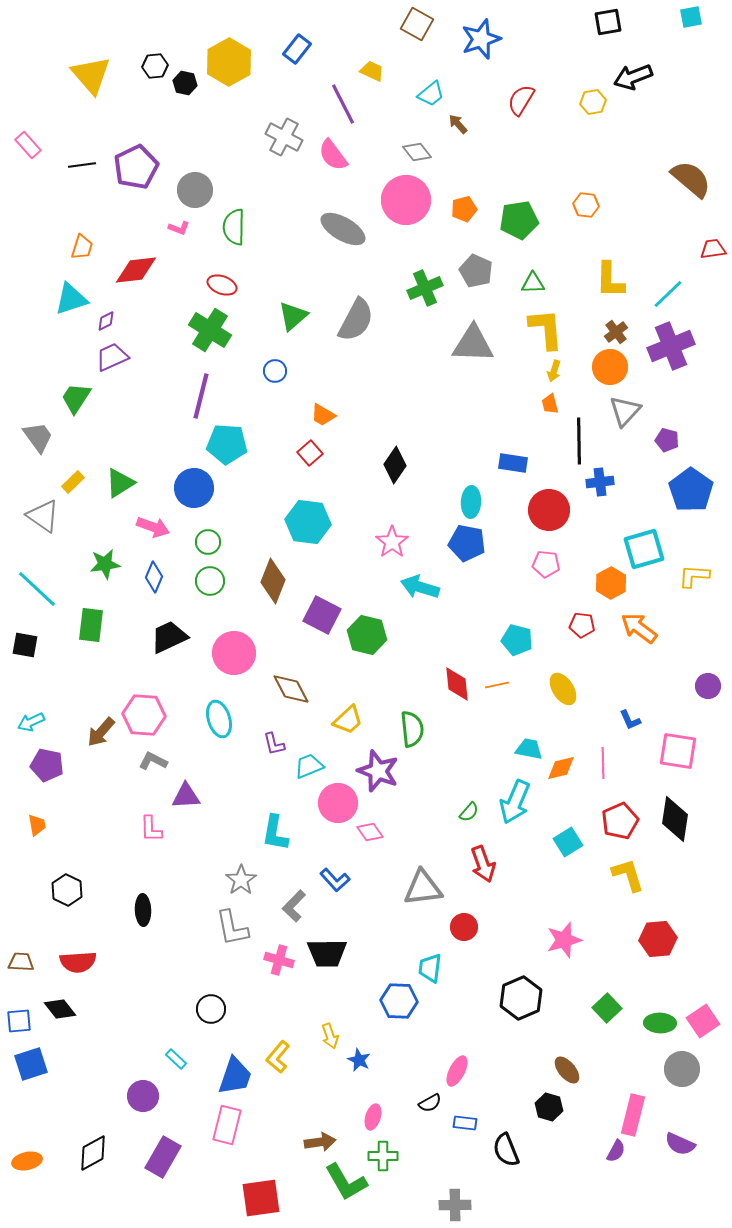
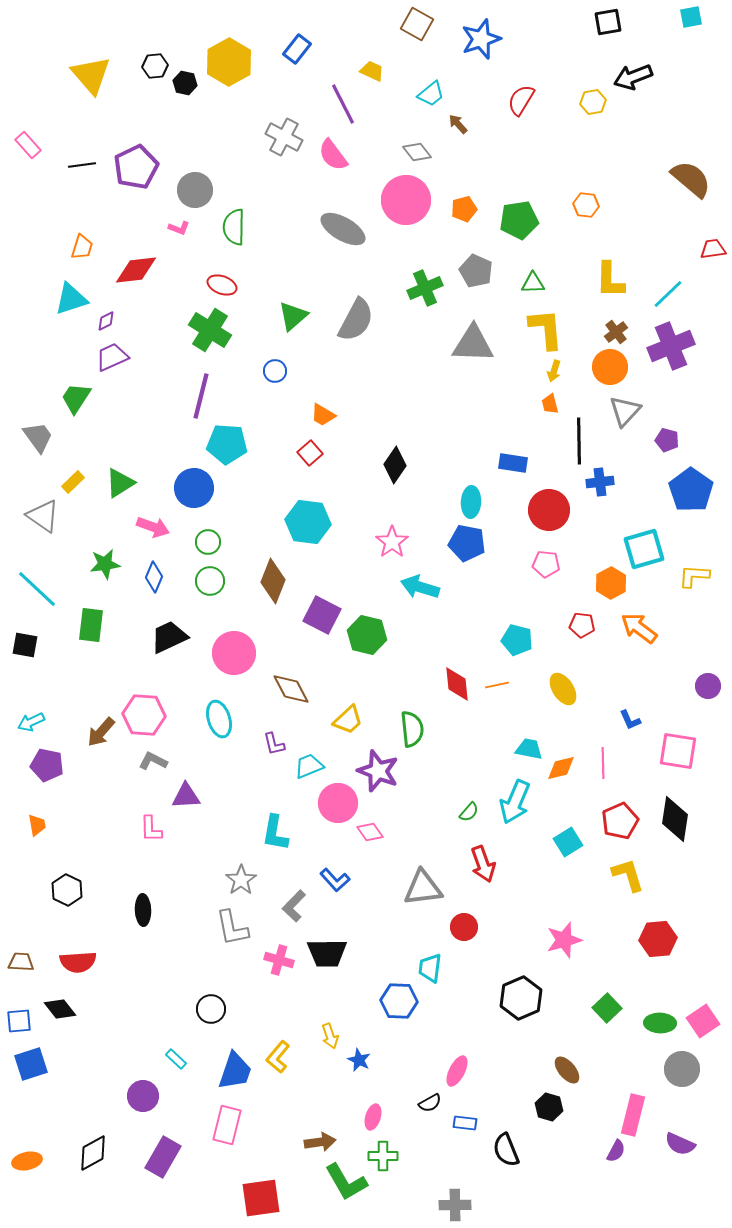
blue trapezoid at (235, 1076): moved 5 px up
